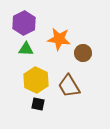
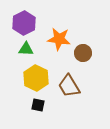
yellow hexagon: moved 2 px up
black square: moved 1 px down
